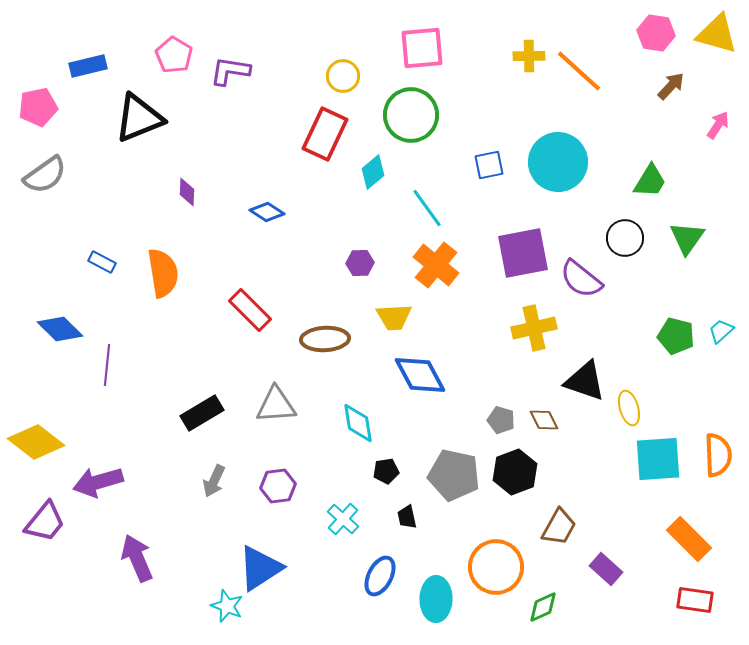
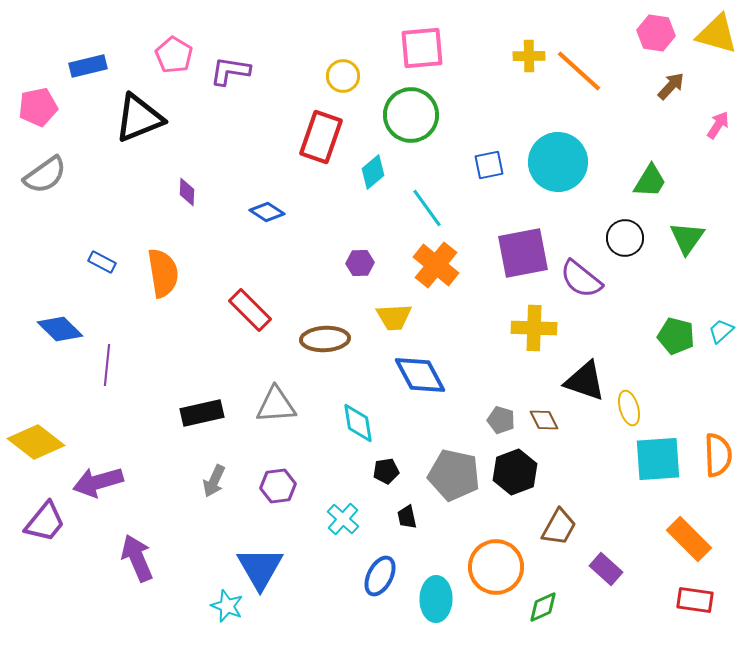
red rectangle at (325, 134): moved 4 px left, 3 px down; rotated 6 degrees counterclockwise
yellow cross at (534, 328): rotated 15 degrees clockwise
black rectangle at (202, 413): rotated 18 degrees clockwise
blue triangle at (260, 568): rotated 27 degrees counterclockwise
